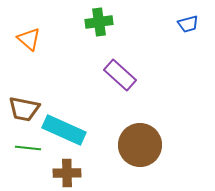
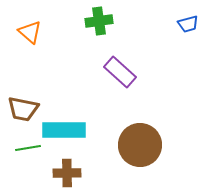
green cross: moved 1 px up
orange triangle: moved 1 px right, 7 px up
purple rectangle: moved 3 px up
brown trapezoid: moved 1 px left
cyan rectangle: rotated 24 degrees counterclockwise
green line: rotated 15 degrees counterclockwise
